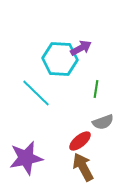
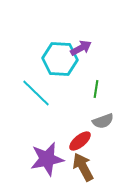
gray semicircle: moved 1 px up
purple star: moved 21 px right, 1 px down
